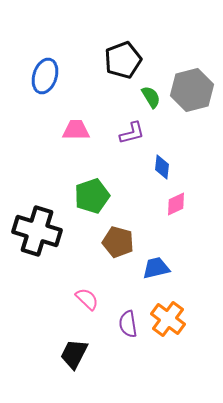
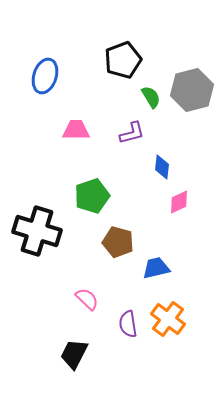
pink diamond: moved 3 px right, 2 px up
